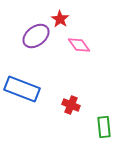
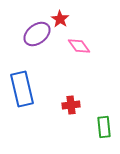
purple ellipse: moved 1 px right, 2 px up
pink diamond: moved 1 px down
blue rectangle: rotated 56 degrees clockwise
red cross: rotated 30 degrees counterclockwise
